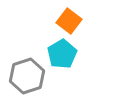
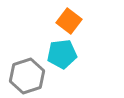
cyan pentagon: rotated 24 degrees clockwise
